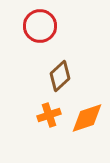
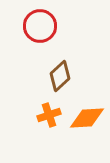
orange diamond: rotated 15 degrees clockwise
